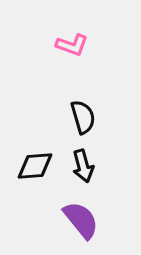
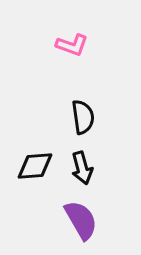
black semicircle: rotated 8 degrees clockwise
black arrow: moved 1 px left, 2 px down
purple semicircle: rotated 9 degrees clockwise
